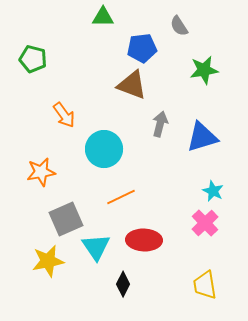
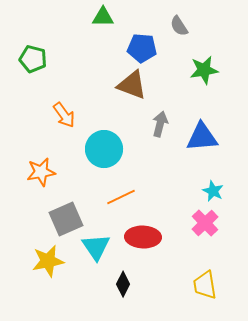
blue pentagon: rotated 12 degrees clockwise
blue triangle: rotated 12 degrees clockwise
red ellipse: moved 1 px left, 3 px up
